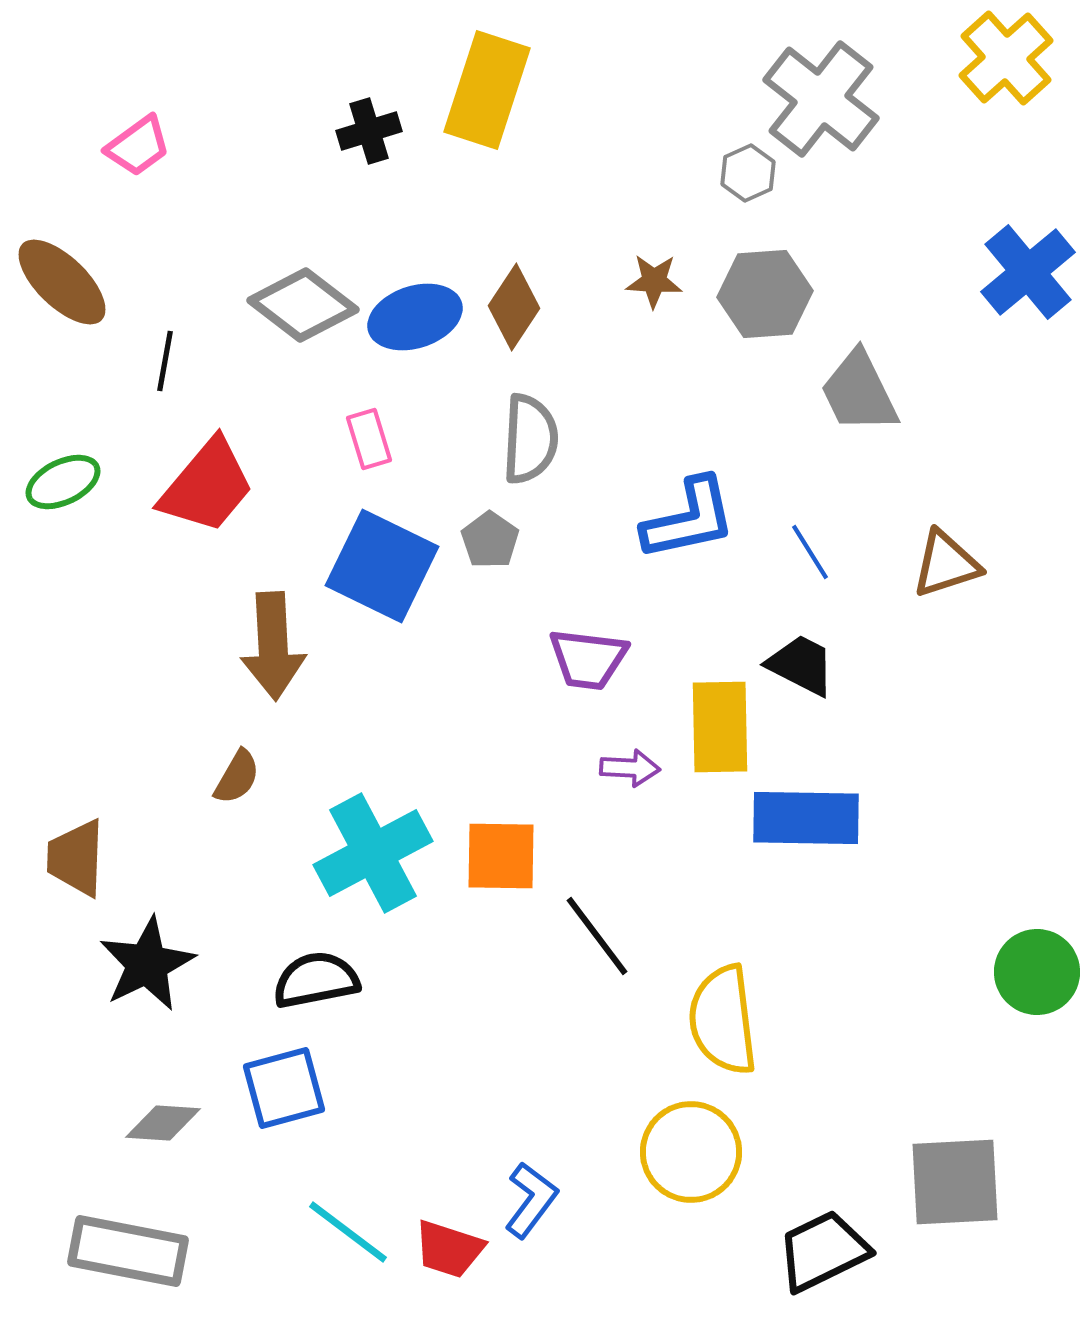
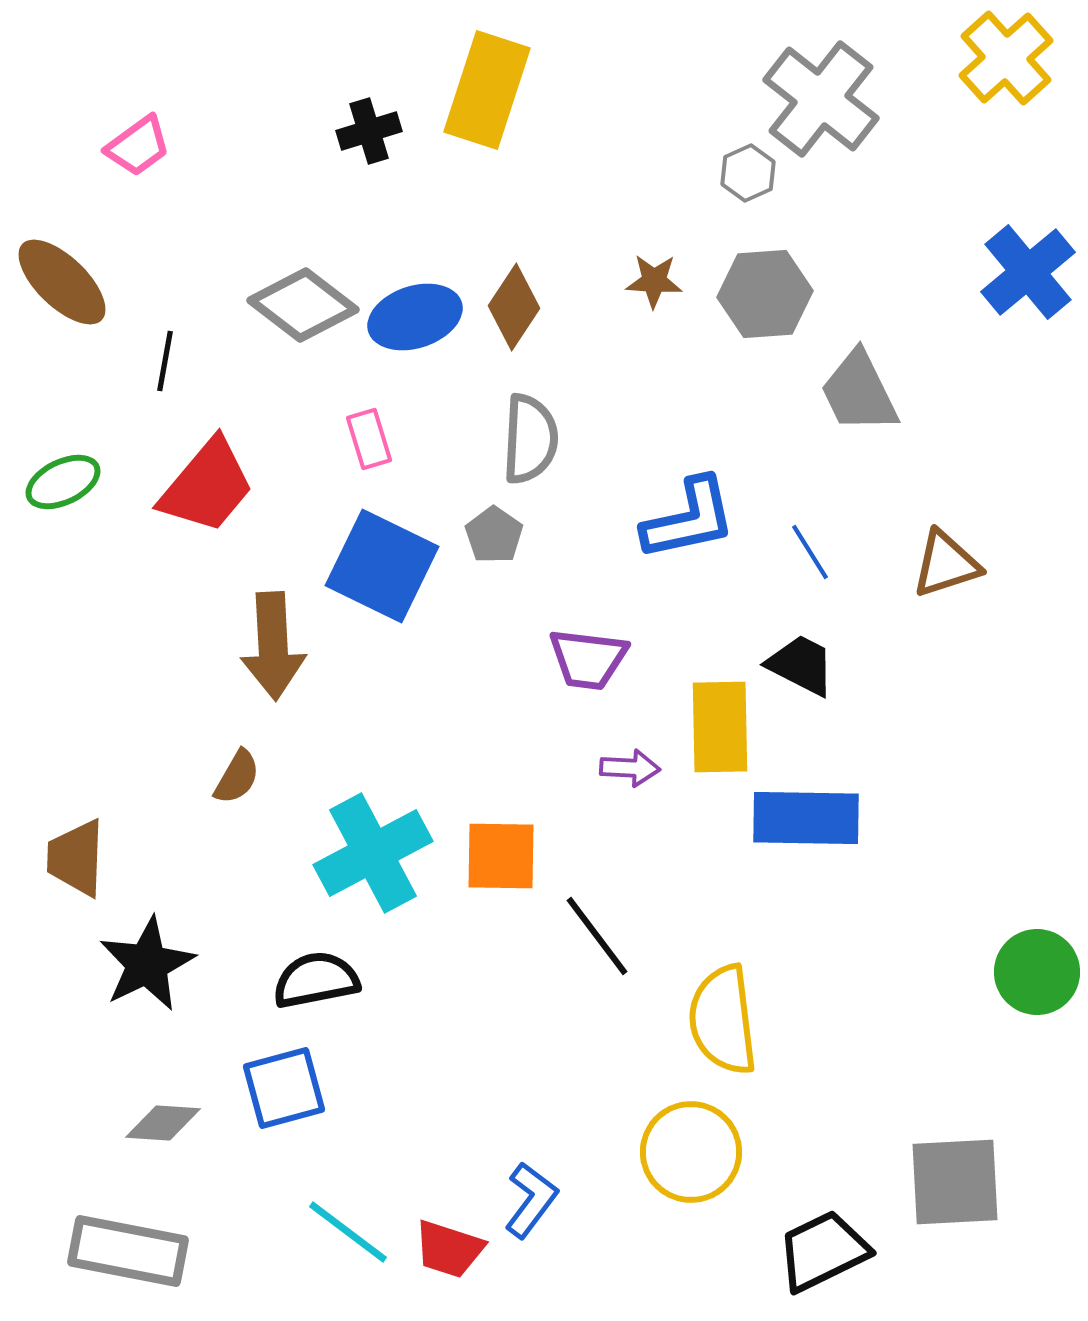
gray pentagon at (490, 540): moved 4 px right, 5 px up
